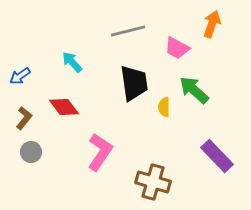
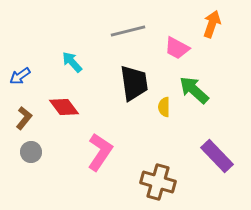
brown cross: moved 5 px right
